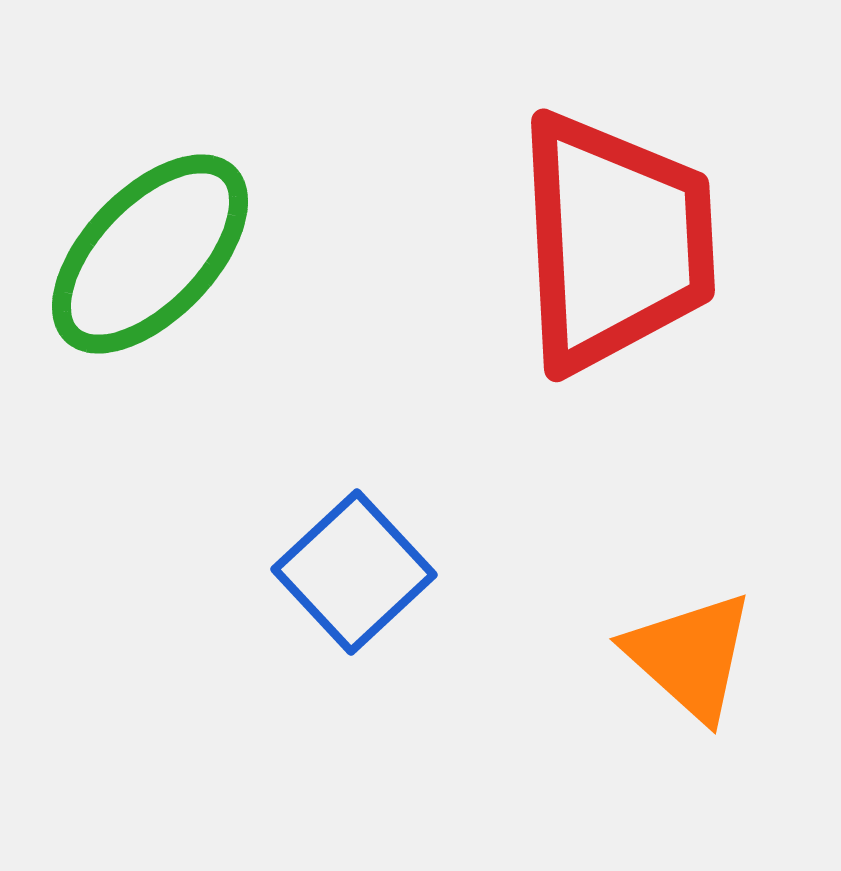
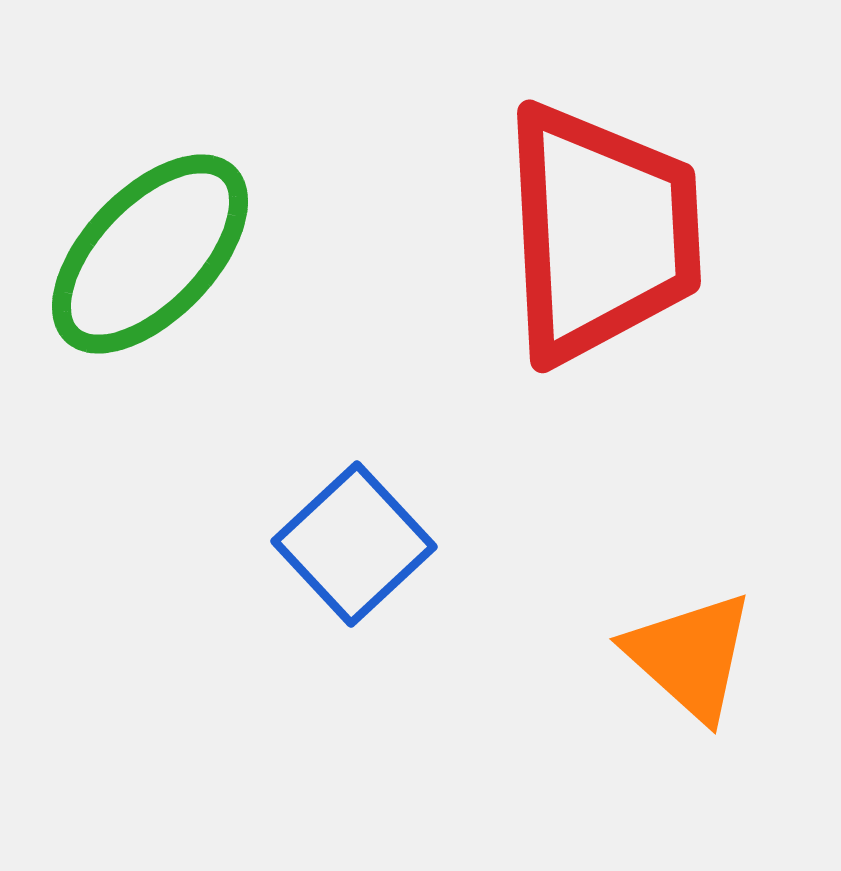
red trapezoid: moved 14 px left, 9 px up
blue square: moved 28 px up
